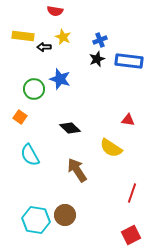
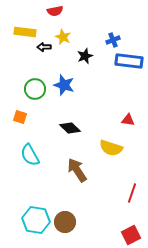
red semicircle: rotated 21 degrees counterclockwise
yellow rectangle: moved 2 px right, 4 px up
blue cross: moved 13 px right
black star: moved 12 px left, 3 px up
blue star: moved 4 px right, 6 px down
green circle: moved 1 px right
orange square: rotated 16 degrees counterclockwise
yellow semicircle: rotated 15 degrees counterclockwise
brown circle: moved 7 px down
